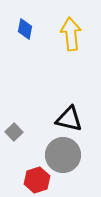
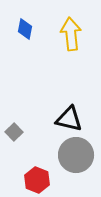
gray circle: moved 13 px right
red hexagon: rotated 20 degrees counterclockwise
